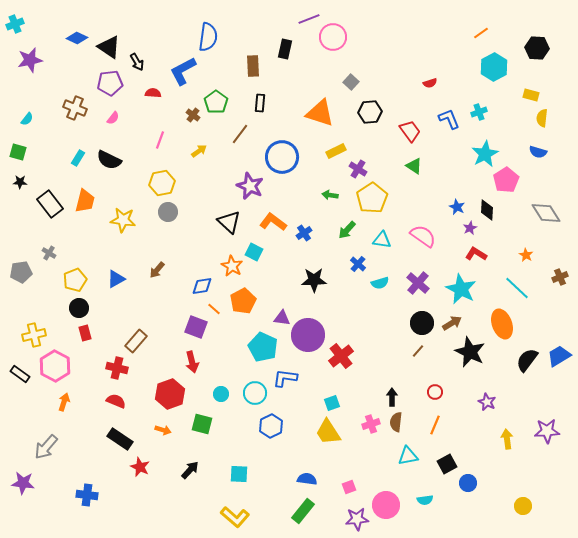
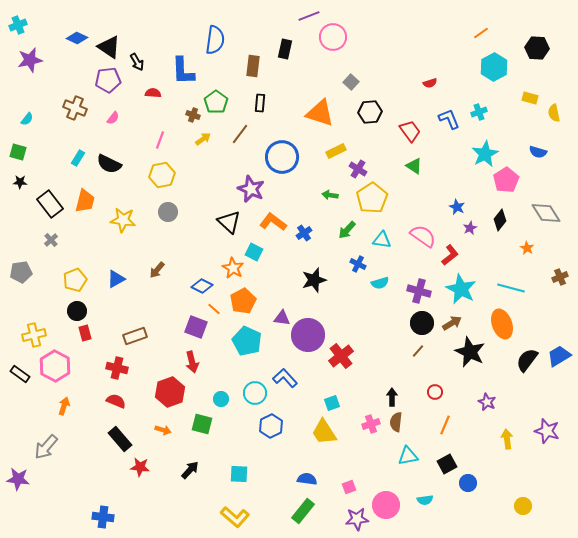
purple line at (309, 19): moved 3 px up
cyan cross at (15, 24): moved 3 px right, 1 px down
blue semicircle at (208, 37): moved 7 px right, 3 px down
brown rectangle at (253, 66): rotated 10 degrees clockwise
blue L-shape at (183, 71): rotated 64 degrees counterclockwise
purple pentagon at (110, 83): moved 2 px left, 3 px up
yellow rectangle at (531, 95): moved 1 px left, 3 px down
brown cross at (193, 115): rotated 16 degrees counterclockwise
yellow semicircle at (542, 118): moved 12 px right, 5 px up; rotated 18 degrees counterclockwise
yellow arrow at (199, 151): moved 4 px right, 12 px up
black semicircle at (109, 160): moved 4 px down
yellow hexagon at (162, 183): moved 8 px up
purple star at (250, 186): moved 1 px right, 3 px down
black diamond at (487, 210): moved 13 px right, 10 px down; rotated 35 degrees clockwise
gray cross at (49, 253): moved 2 px right, 13 px up; rotated 16 degrees clockwise
red L-shape at (476, 254): moved 26 px left, 1 px down; rotated 110 degrees clockwise
orange star at (526, 255): moved 1 px right, 7 px up
blue cross at (358, 264): rotated 14 degrees counterclockwise
orange star at (232, 266): moved 1 px right, 2 px down
black star at (314, 280): rotated 15 degrees counterclockwise
purple cross at (418, 283): moved 1 px right, 8 px down; rotated 25 degrees counterclockwise
blue diamond at (202, 286): rotated 35 degrees clockwise
cyan line at (517, 288): moved 6 px left; rotated 28 degrees counterclockwise
black circle at (79, 308): moved 2 px left, 3 px down
brown rectangle at (136, 341): moved 1 px left, 5 px up; rotated 30 degrees clockwise
cyan pentagon at (263, 347): moved 16 px left, 6 px up
blue L-shape at (285, 378): rotated 40 degrees clockwise
red hexagon at (170, 394): moved 2 px up
cyan circle at (221, 394): moved 5 px down
orange arrow at (64, 402): moved 4 px down
orange line at (435, 425): moved 10 px right
purple star at (547, 431): rotated 20 degrees clockwise
yellow trapezoid at (328, 432): moved 4 px left
black rectangle at (120, 439): rotated 15 degrees clockwise
red star at (140, 467): rotated 18 degrees counterclockwise
purple star at (23, 483): moved 5 px left, 4 px up
blue cross at (87, 495): moved 16 px right, 22 px down
